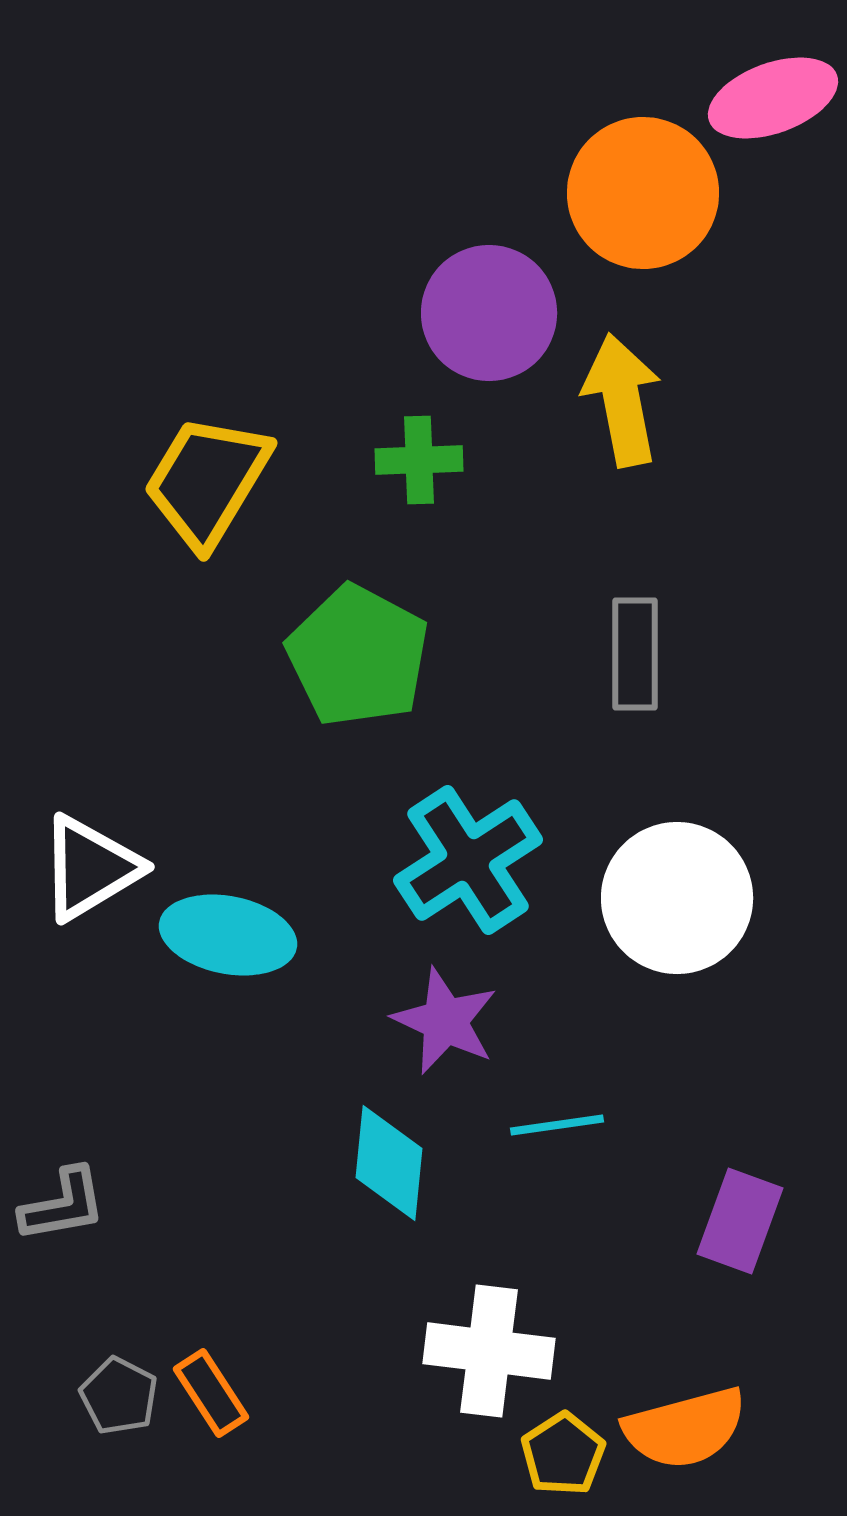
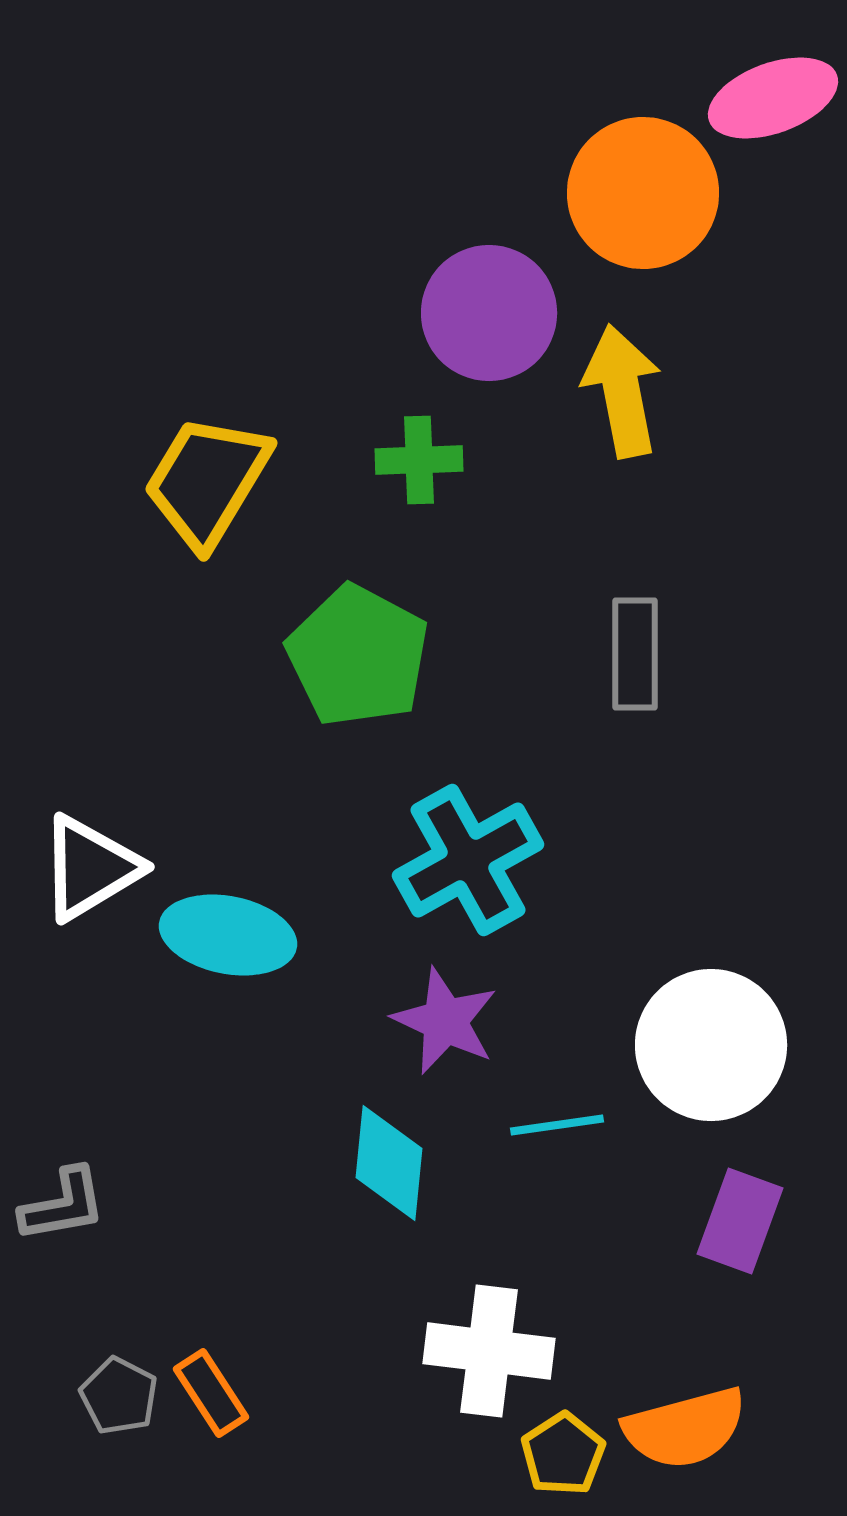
yellow arrow: moved 9 px up
cyan cross: rotated 4 degrees clockwise
white circle: moved 34 px right, 147 px down
